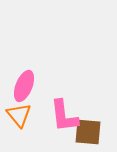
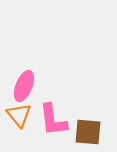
pink L-shape: moved 11 px left, 4 px down
